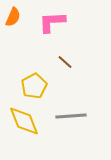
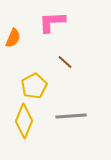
orange semicircle: moved 21 px down
yellow diamond: rotated 44 degrees clockwise
